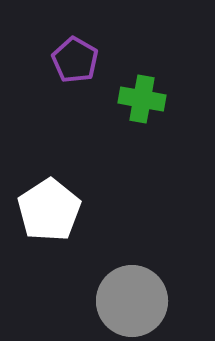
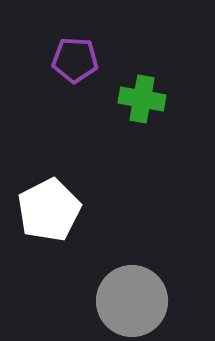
purple pentagon: rotated 27 degrees counterclockwise
white pentagon: rotated 6 degrees clockwise
